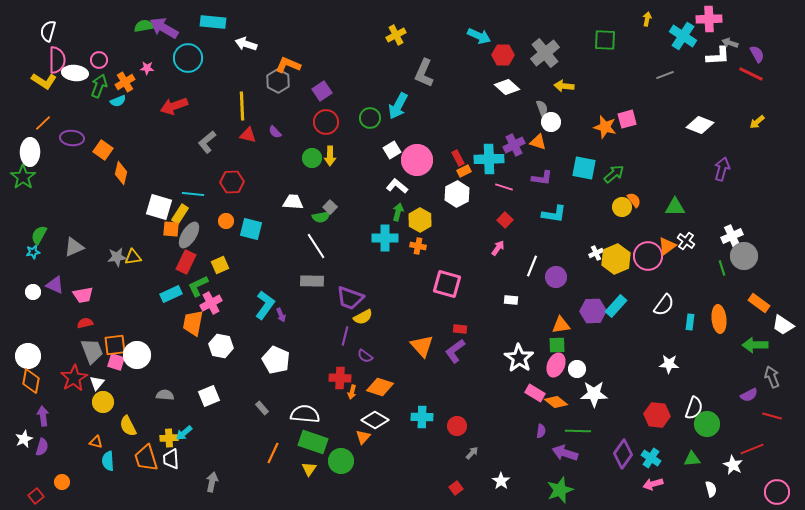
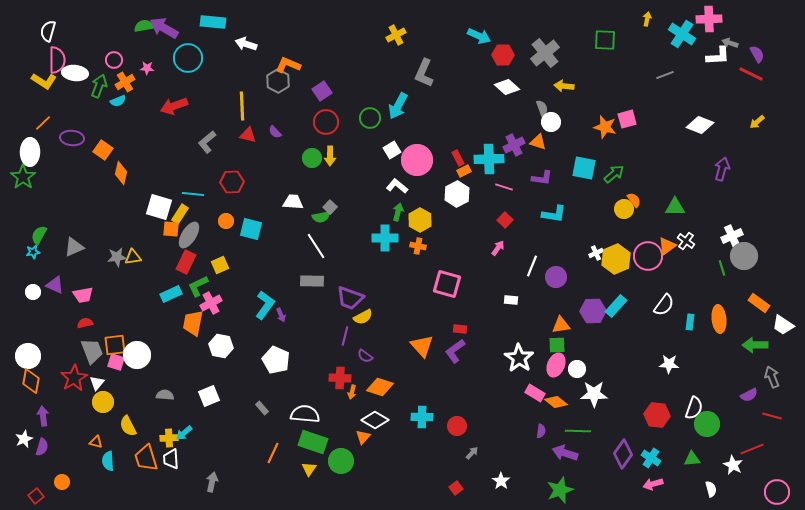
cyan cross at (683, 36): moved 1 px left, 2 px up
pink circle at (99, 60): moved 15 px right
yellow circle at (622, 207): moved 2 px right, 2 px down
